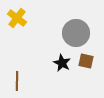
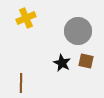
yellow cross: moved 9 px right; rotated 30 degrees clockwise
gray circle: moved 2 px right, 2 px up
brown line: moved 4 px right, 2 px down
